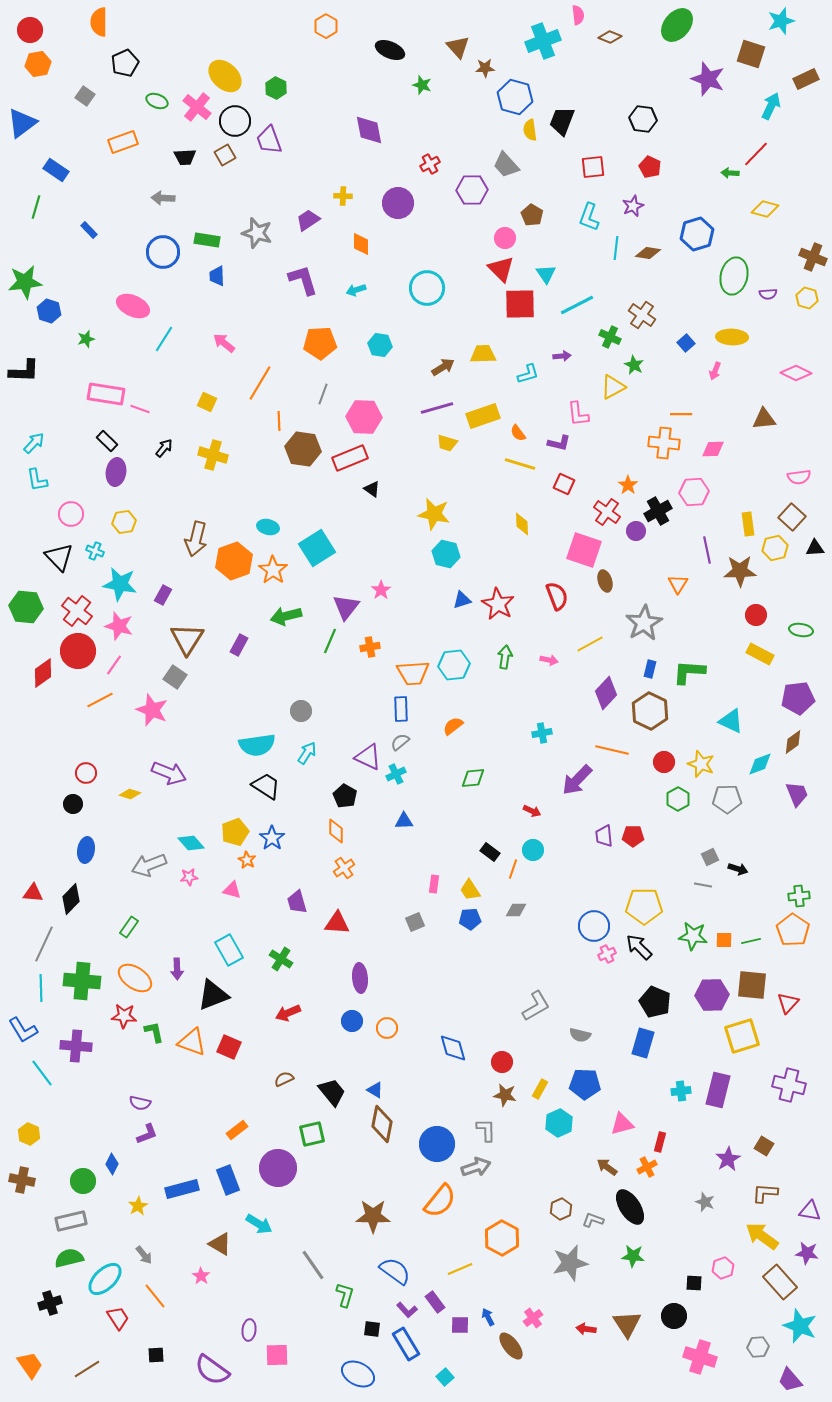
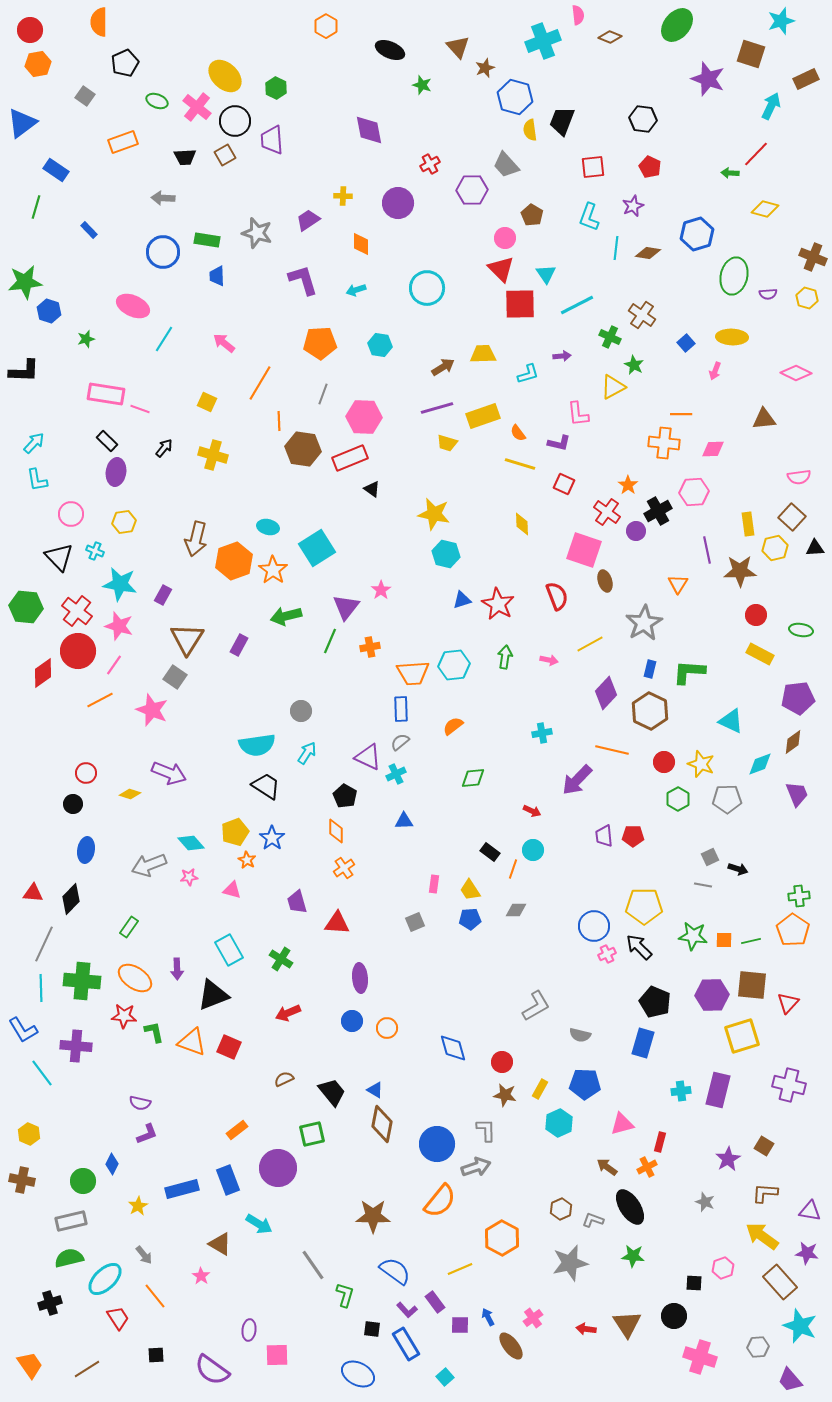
brown star at (485, 68): rotated 18 degrees counterclockwise
purple trapezoid at (269, 140): moved 3 px right; rotated 16 degrees clockwise
